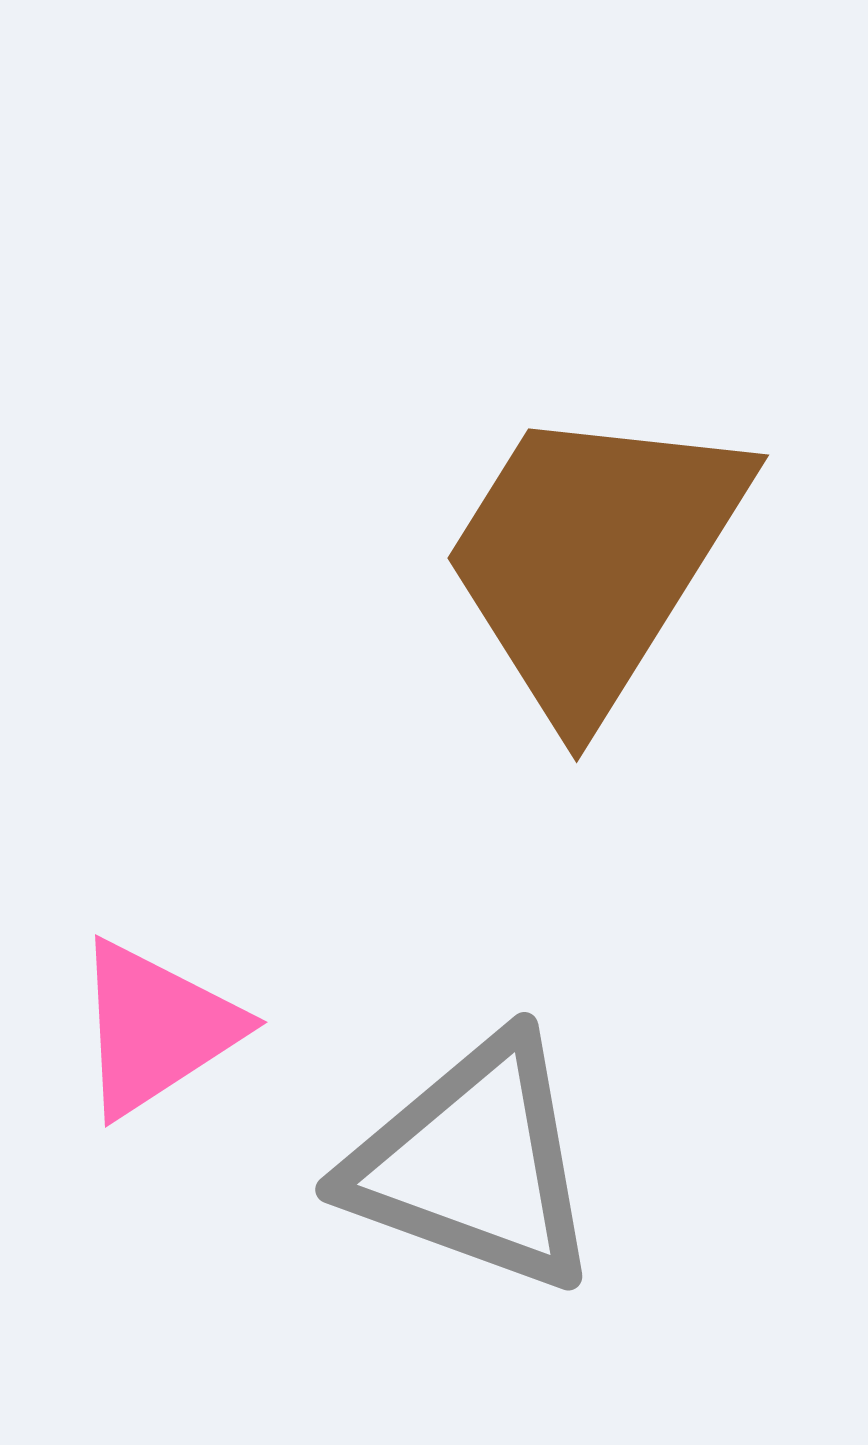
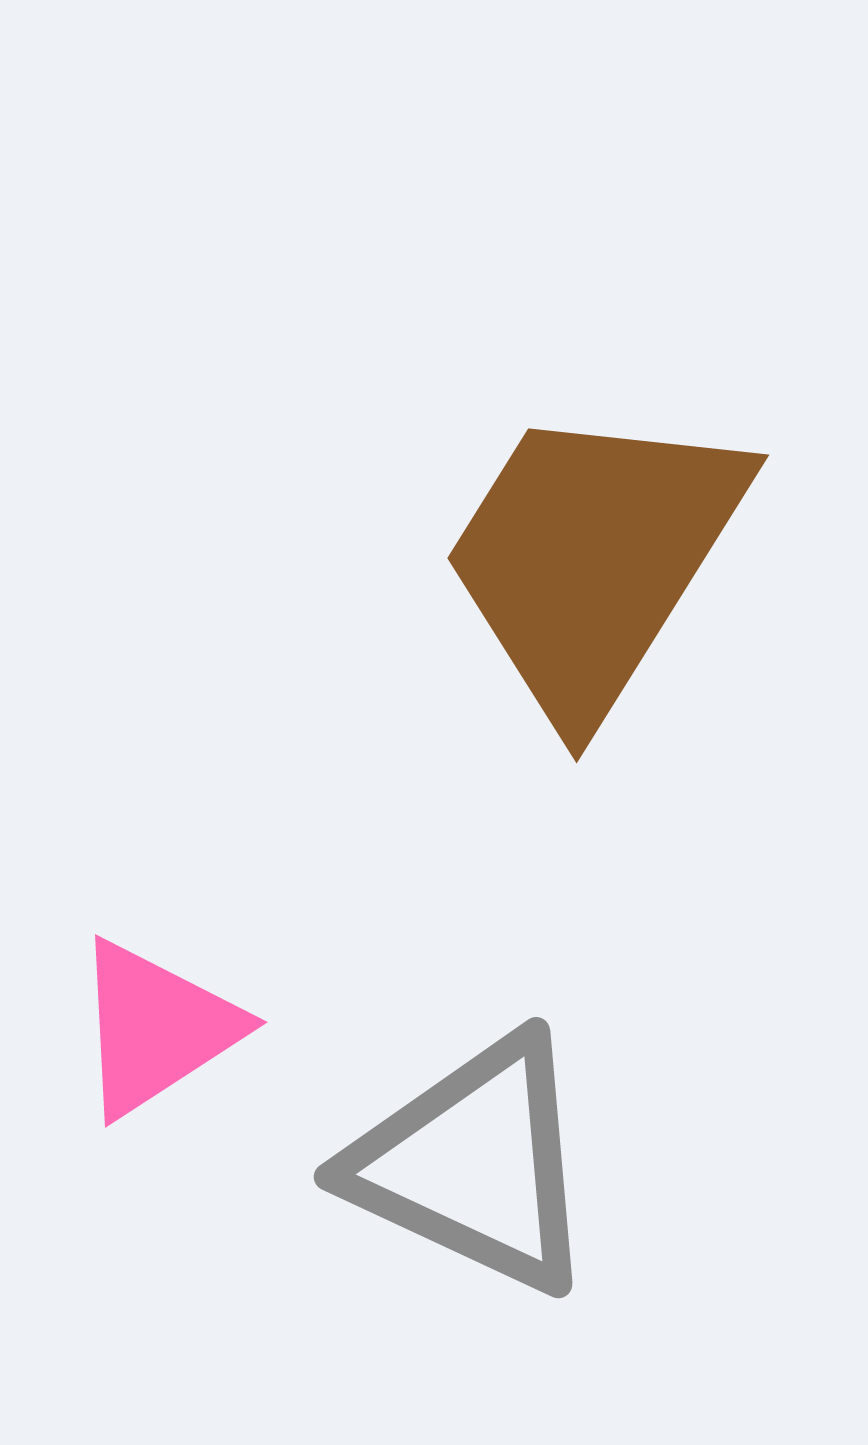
gray triangle: rotated 5 degrees clockwise
